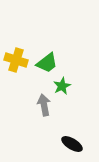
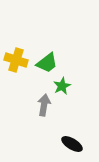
gray arrow: rotated 20 degrees clockwise
